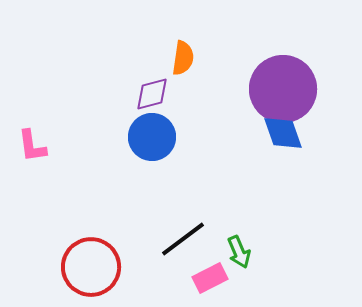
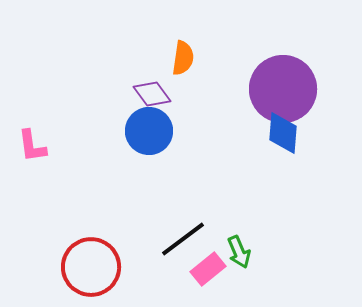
purple diamond: rotated 69 degrees clockwise
blue diamond: rotated 24 degrees clockwise
blue circle: moved 3 px left, 6 px up
pink rectangle: moved 2 px left, 9 px up; rotated 12 degrees counterclockwise
